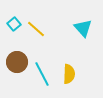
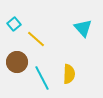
yellow line: moved 10 px down
cyan line: moved 4 px down
